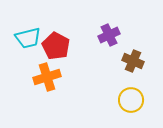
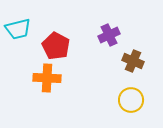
cyan trapezoid: moved 10 px left, 9 px up
orange cross: moved 1 px down; rotated 20 degrees clockwise
